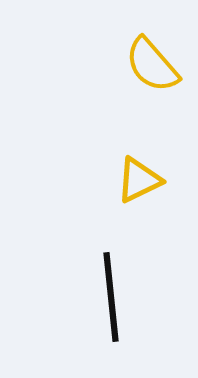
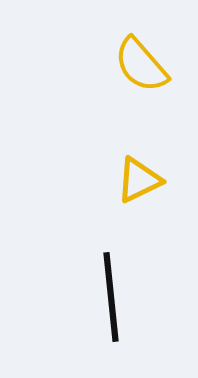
yellow semicircle: moved 11 px left
